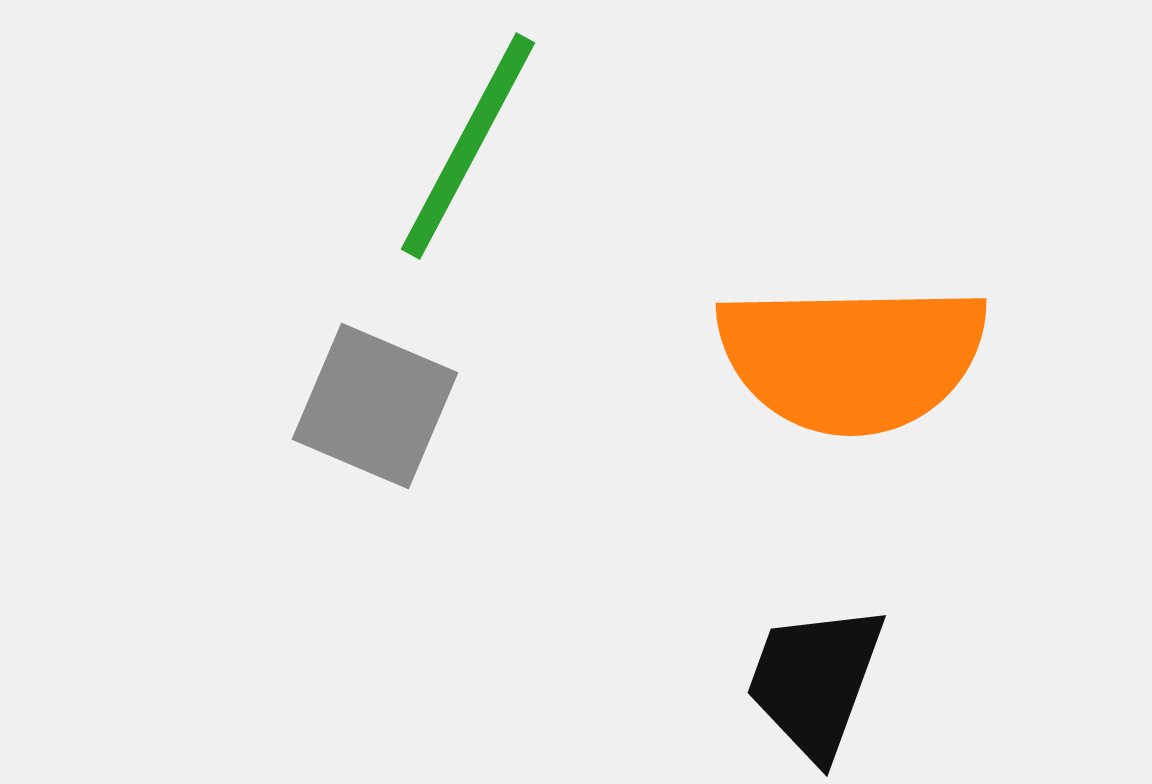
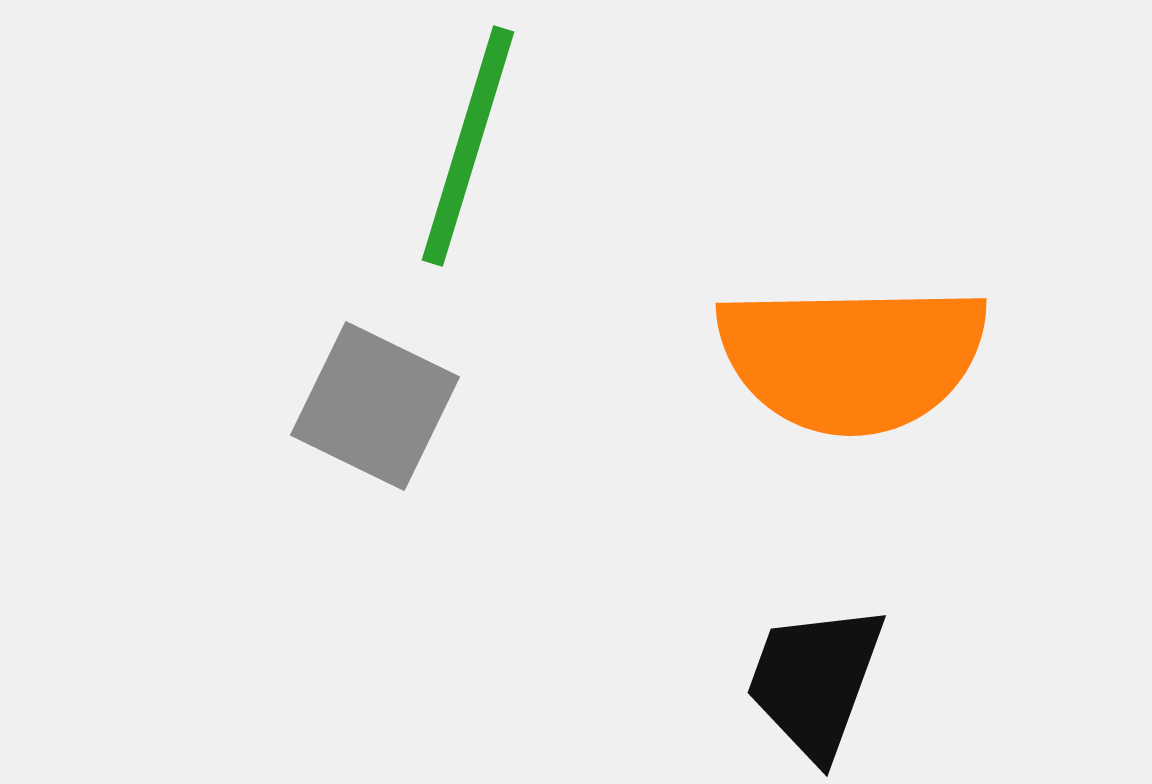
green line: rotated 11 degrees counterclockwise
gray square: rotated 3 degrees clockwise
